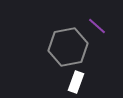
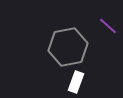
purple line: moved 11 px right
